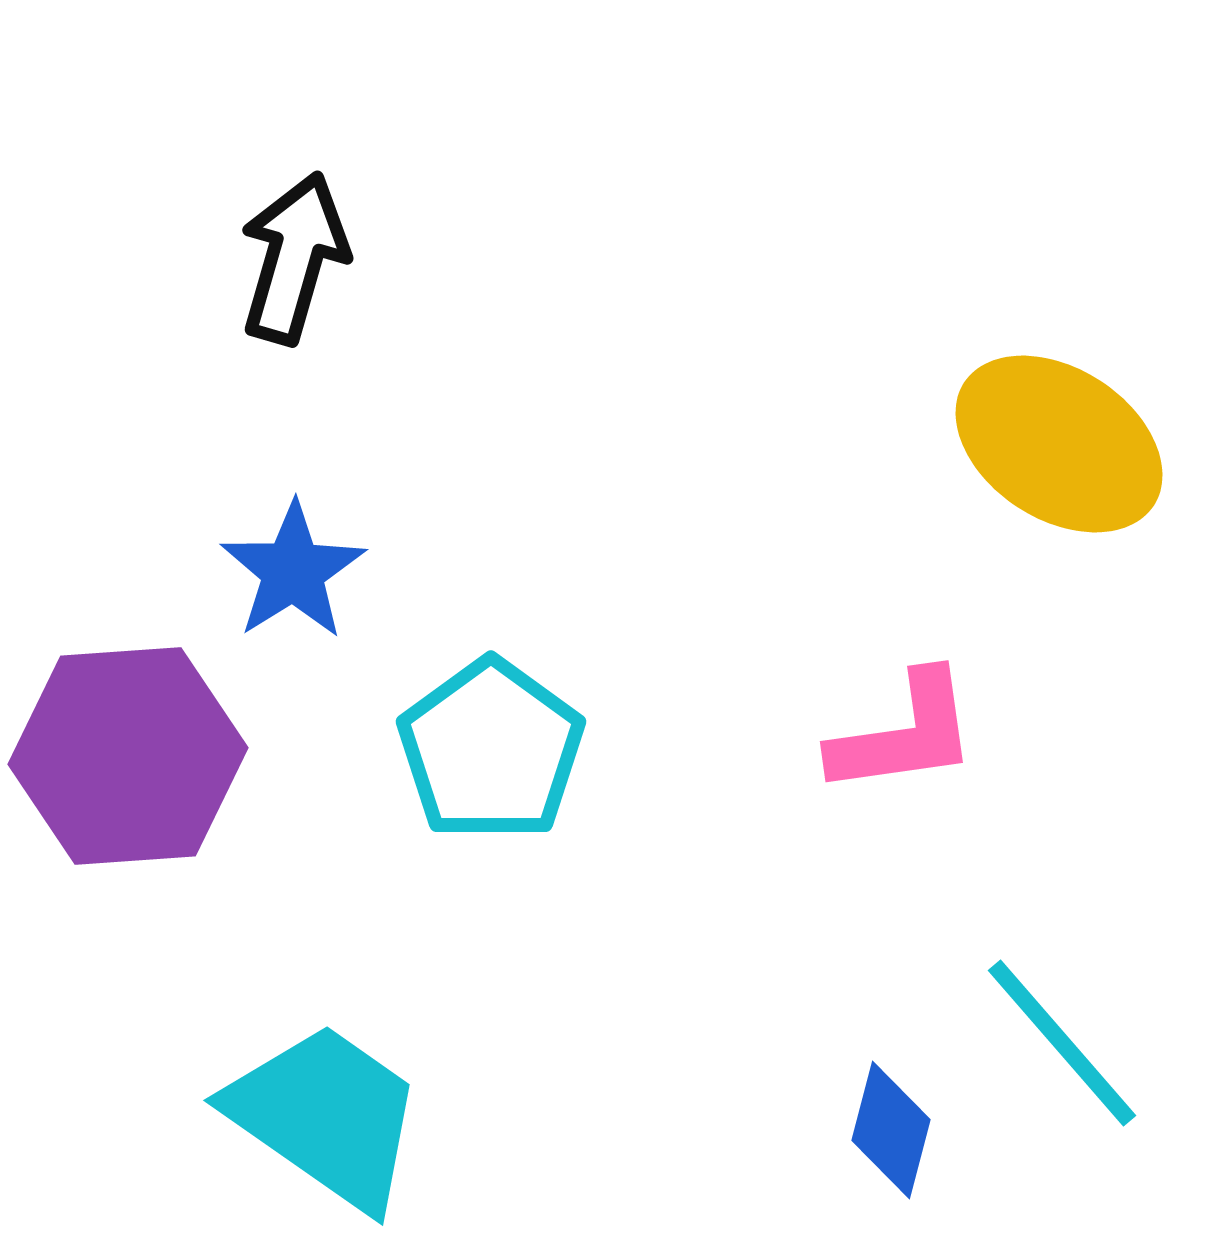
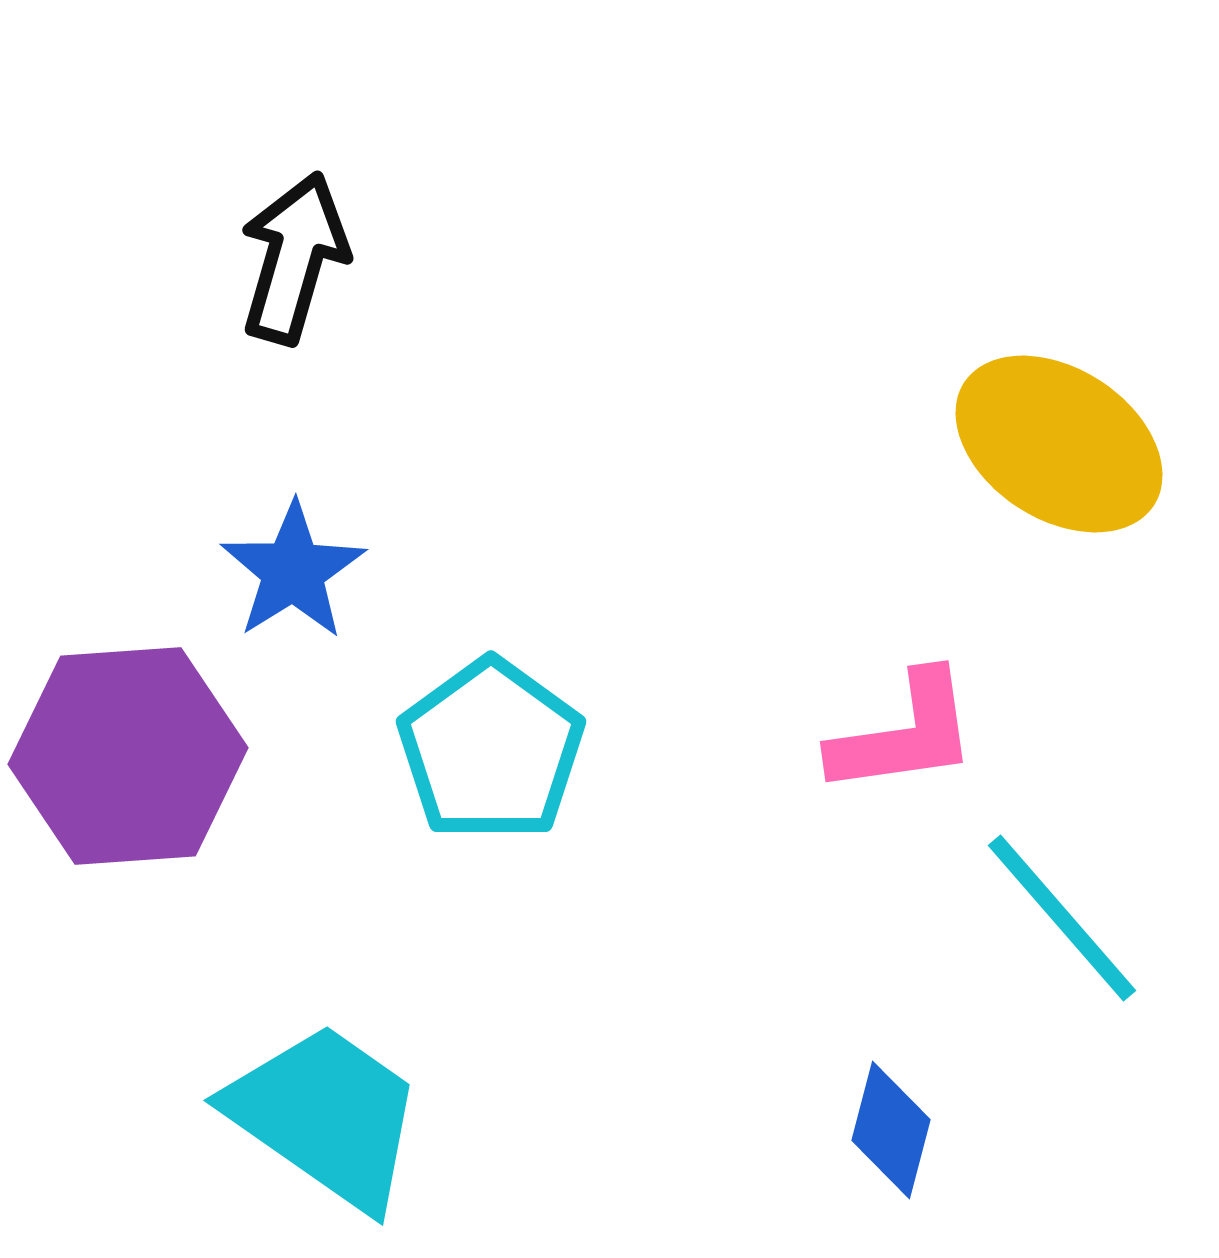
cyan line: moved 125 px up
